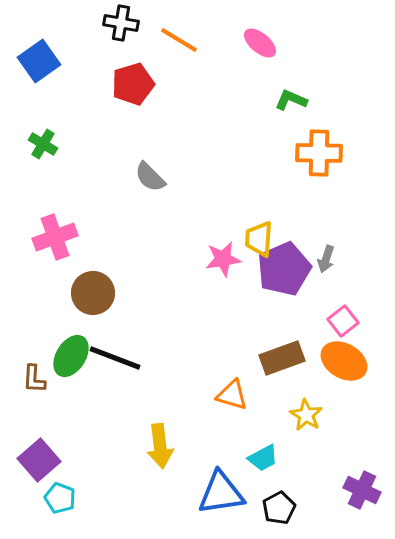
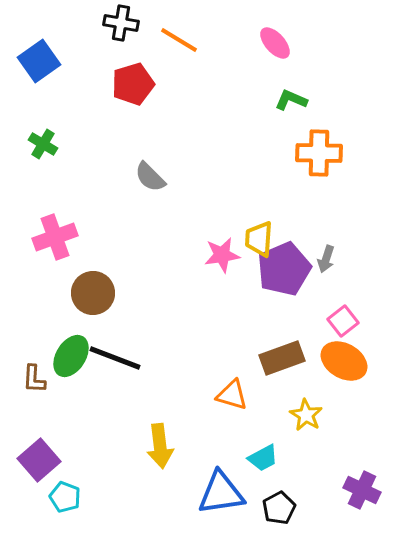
pink ellipse: moved 15 px right; rotated 8 degrees clockwise
pink star: moved 1 px left, 4 px up
cyan pentagon: moved 5 px right, 1 px up
